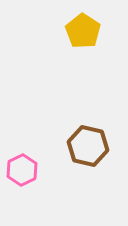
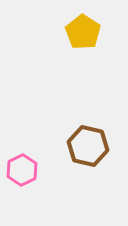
yellow pentagon: moved 1 px down
